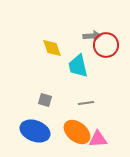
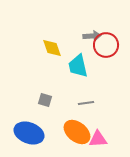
blue ellipse: moved 6 px left, 2 px down
